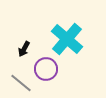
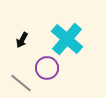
black arrow: moved 2 px left, 9 px up
purple circle: moved 1 px right, 1 px up
